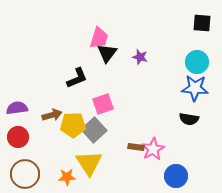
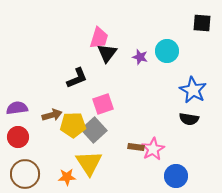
cyan circle: moved 30 px left, 11 px up
blue star: moved 2 px left, 2 px down; rotated 24 degrees clockwise
